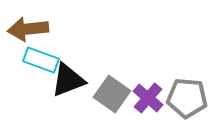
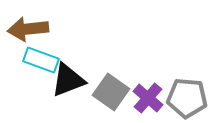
gray square: moved 1 px left, 2 px up
